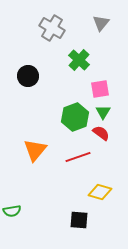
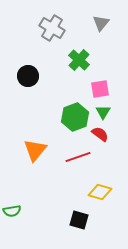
red semicircle: moved 1 px left, 1 px down
black square: rotated 12 degrees clockwise
